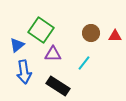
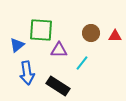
green square: rotated 30 degrees counterclockwise
purple triangle: moved 6 px right, 4 px up
cyan line: moved 2 px left
blue arrow: moved 3 px right, 1 px down
